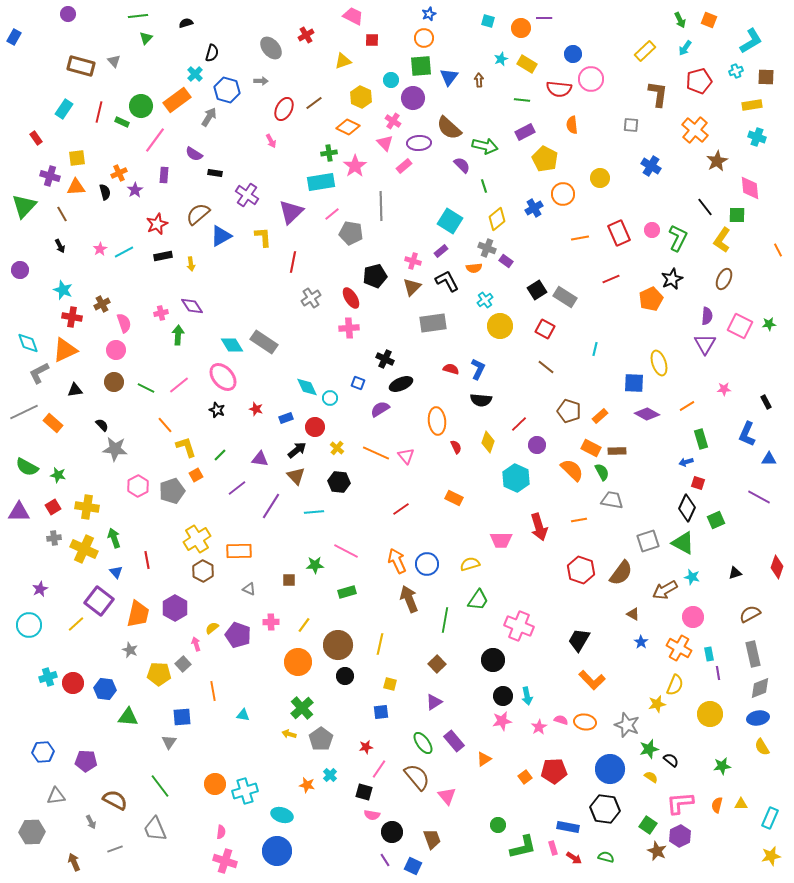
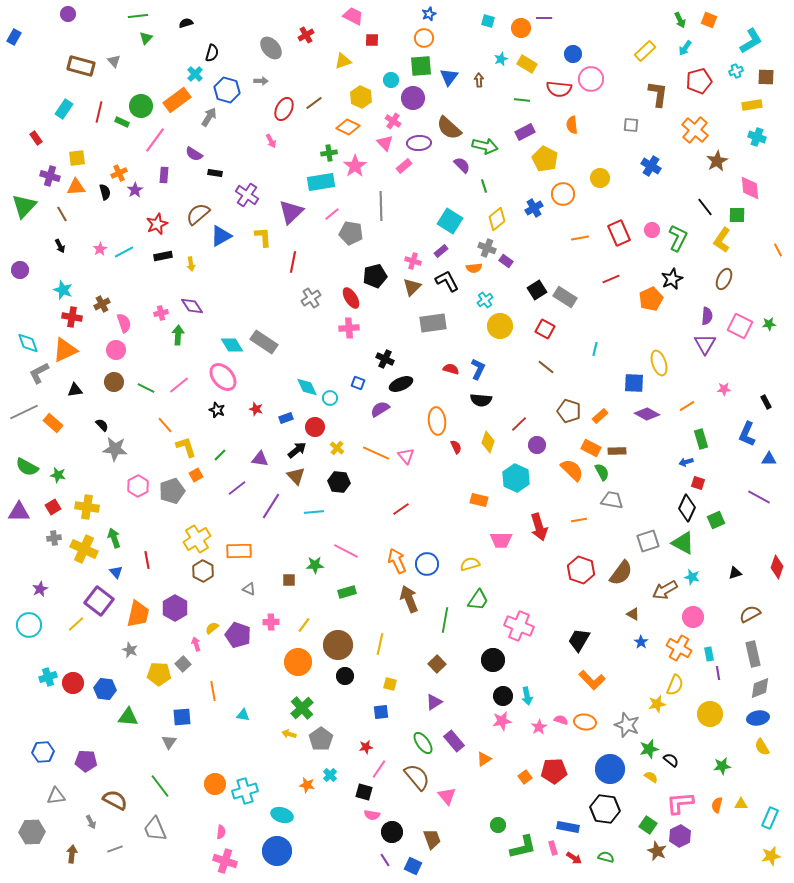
orange rectangle at (454, 498): moved 25 px right, 2 px down; rotated 12 degrees counterclockwise
brown arrow at (74, 862): moved 2 px left, 8 px up; rotated 30 degrees clockwise
